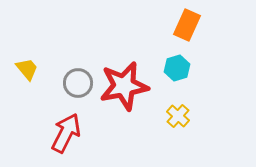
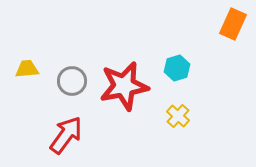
orange rectangle: moved 46 px right, 1 px up
yellow trapezoid: rotated 55 degrees counterclockwise
gray circle: moved 6 px left, 2 px up
red arrow: moved 2 px down; rotated 9 degrees clockwise
